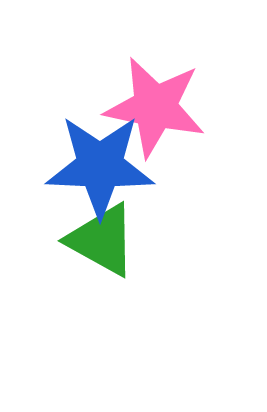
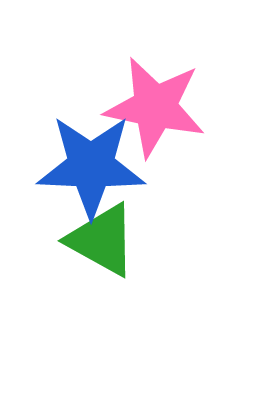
blue star: moved 9 px left
